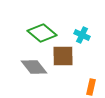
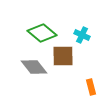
orange rectangle: rotated 28 degrees counterclockwise
